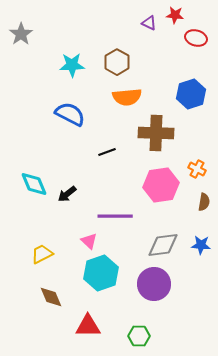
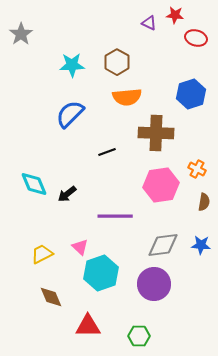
blue semicircle: rotated 72 degrees counterclockwise
pink triangle: moved 9 px left, 6 px down
